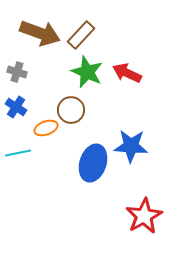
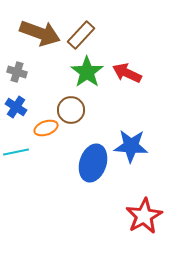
green star: rotated 12 degrees clockwise
cyan line: moved 2 px left, 1 px up
